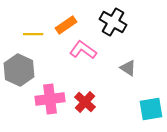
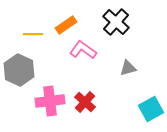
black cross: moved 3 px right; rotated 12 degrees clockwise
gray triangle: rotated 48 degrees counterclockwise
pink cross: moved 2 px down
cyan square: rotated 20 degrees counterclockwise
